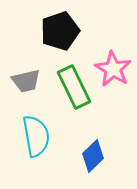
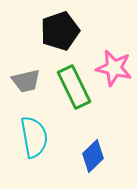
pink star: moved 1 px right, 1 px up; rotated 18 degrees counterclockwise
cyan semicircle: moved 2 px left, 1 px down
